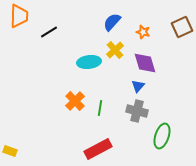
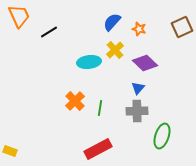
orange trapezoid: rotated 25 degrees counterclockwise
orange star: moved 4 px left, 3 px up
purple diamond: rotated 30 degrees counterclockwise
blue triangle: moved 2 px down
gray cross: rotated 15 degrees counterclockwise
